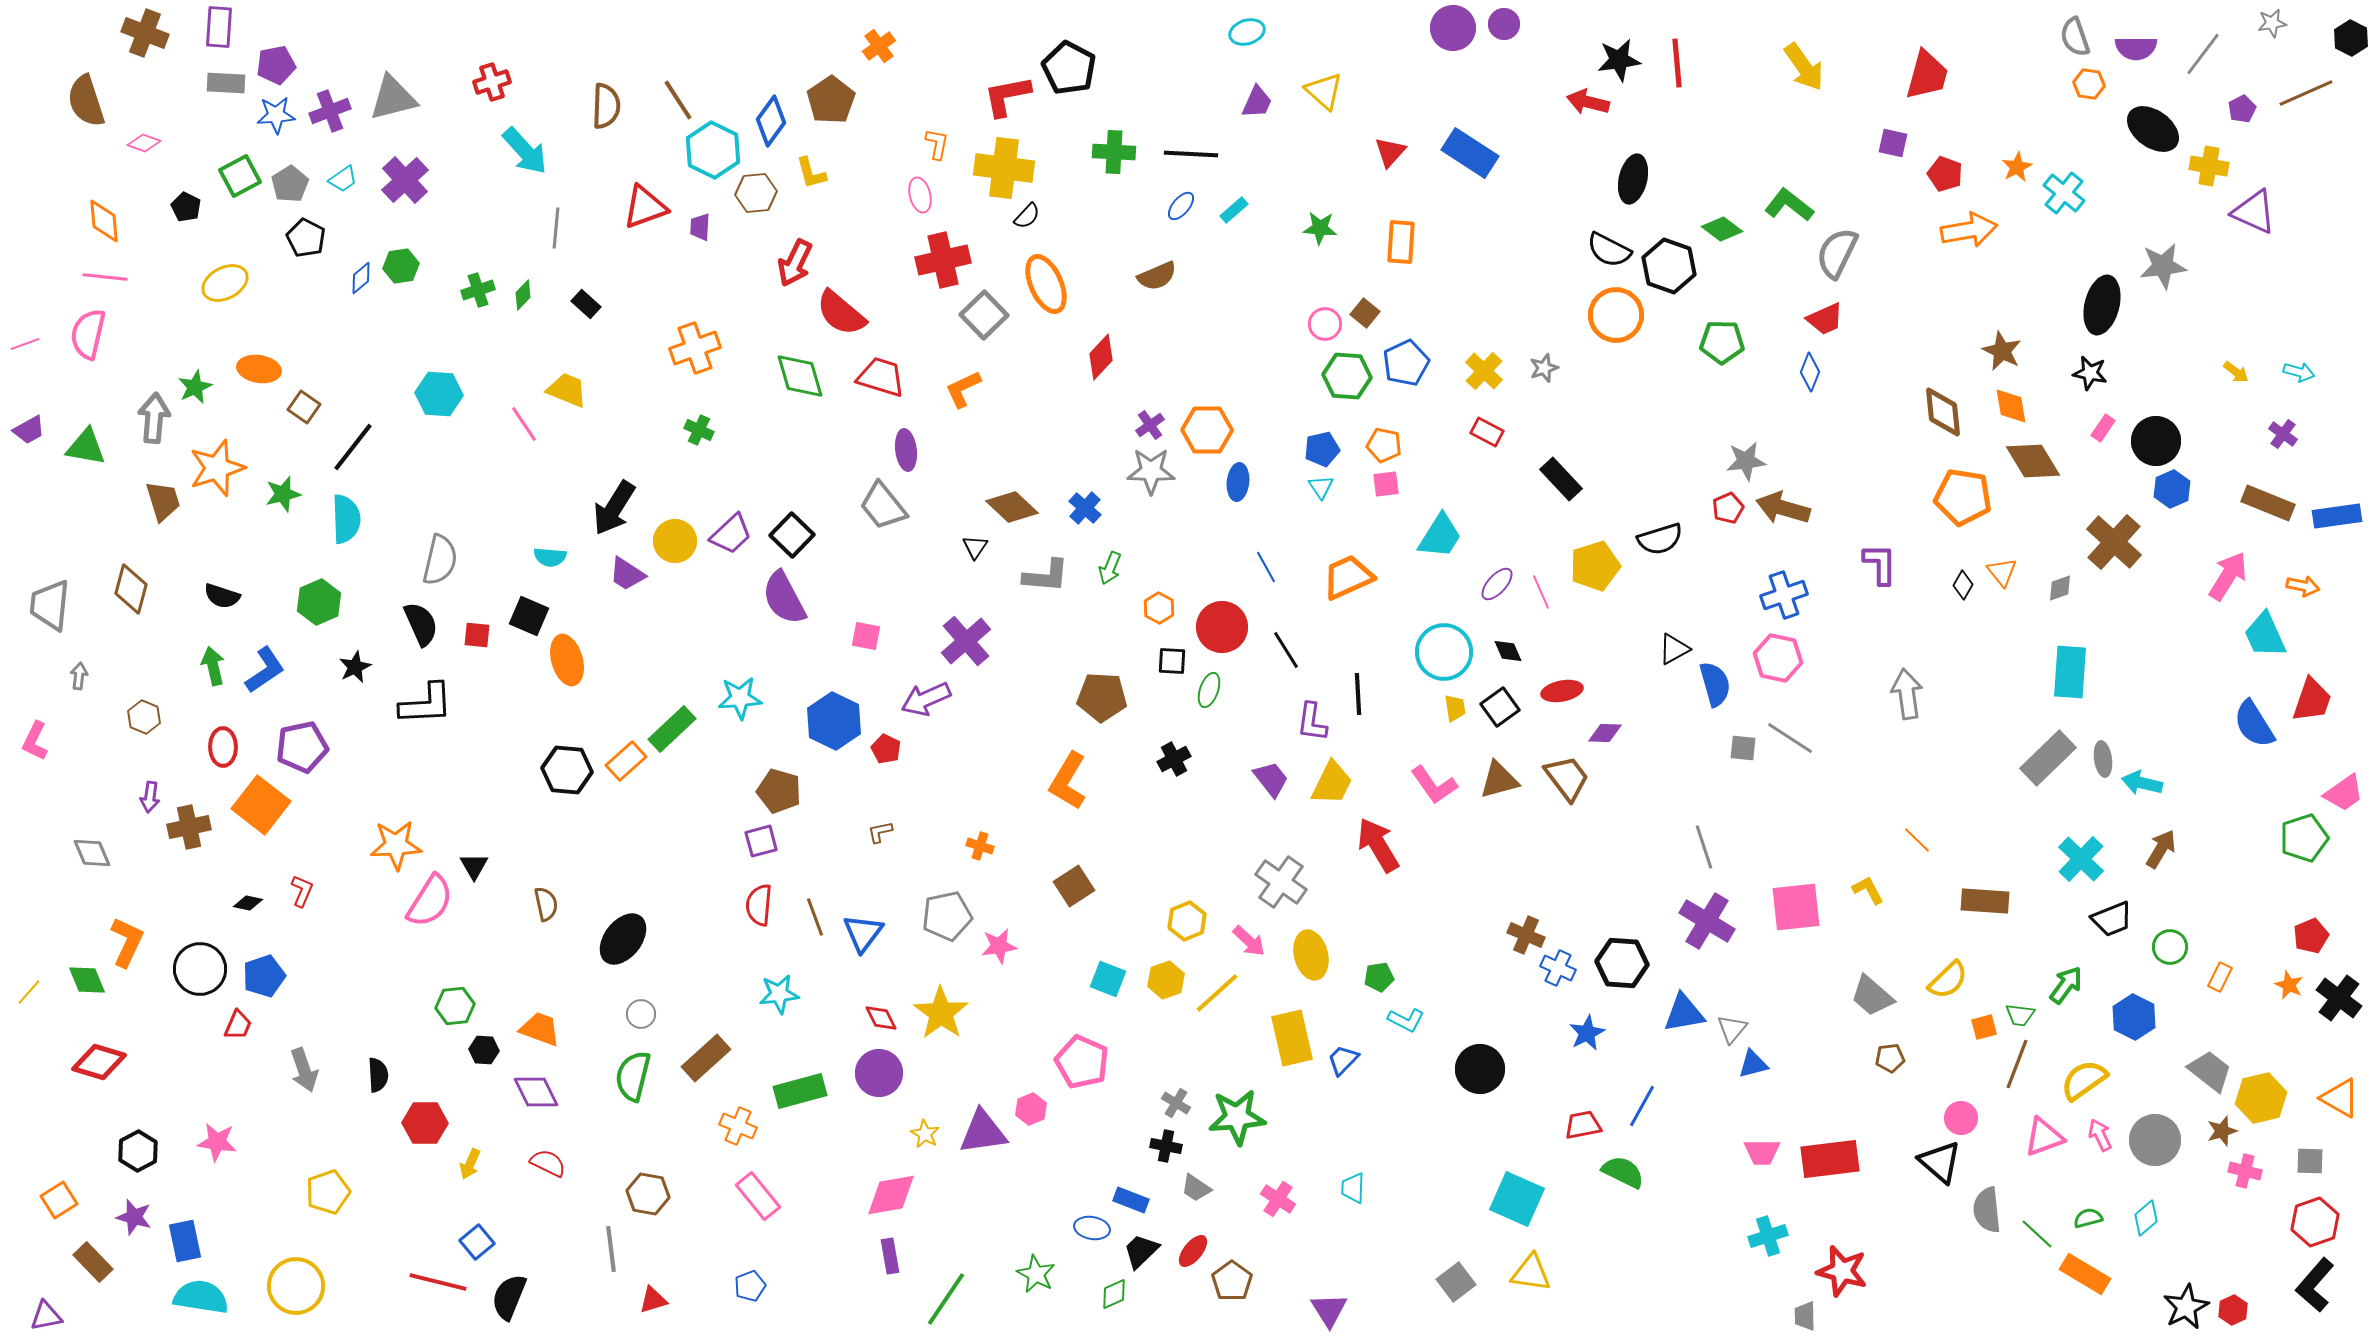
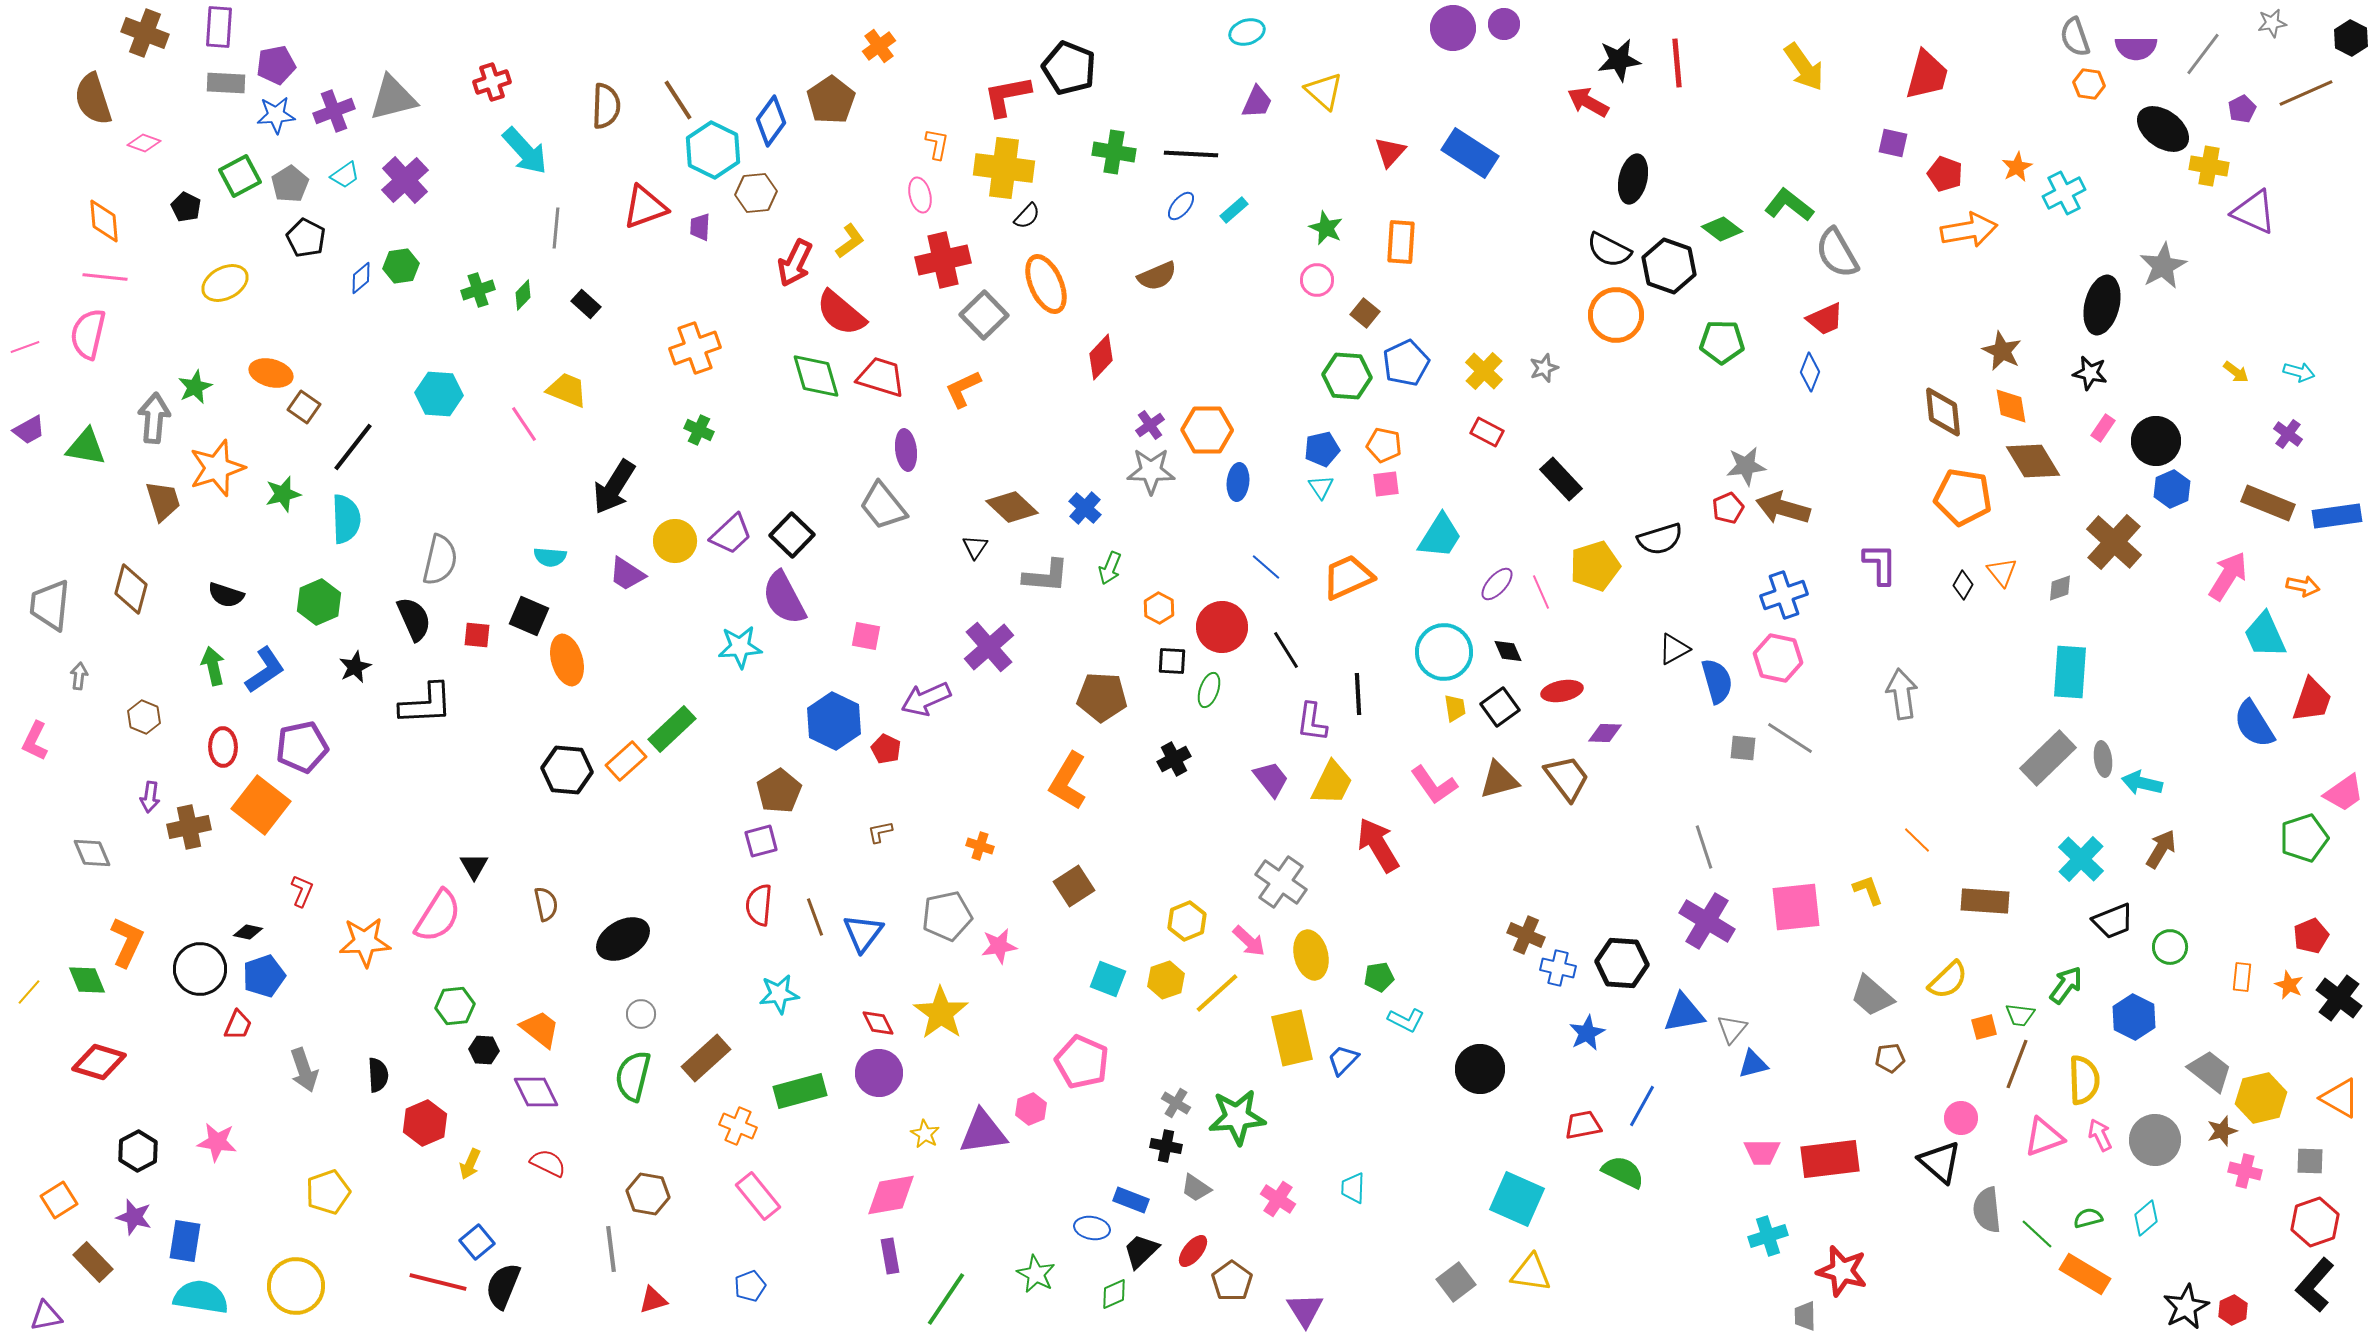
black pentagon at (1069, 68): rotated 6 degrees counterclockwise
brown semicircle at (86, 101): moved 7 px right, 2 px up
red arrow at (1588, 102): rotated 15 degrees clockwise
purple cross at (330, 111): moved 4 px right
black ellipse at (2153, 129): moved 10 px right
green cross at (1114, 152): rotated 6 degrees clockwise
yellow L-shape at (811, 173): moved 39 px right, 68 px down; rotated 111 degrees counterclockwise
cyan trapezoid at (343, 179): moved 2 px right, 4 px up
cyan cross at (2064, 193): rotated 24 degrees clockwise
green star at (1320, 228): moved 6 px right; rotated 20 degrees clockwise
gray semicircle at (1837, 253): rotated 56 degrees counterclockwise
gray star at (2163, 266): rotated 21 degrees counterclockwise
pink circle at (1325, 324): moved 8 px left, 44 px up
pink line at (25, 344): moved 3 px down
orange ellipse at (259, 369): moved 12 px right, 4 px down; rotated 6 degrees clockwise
green diamond at (800, 376): moved 16 px right
purple cross at (2283, 434): moved 5 px right
gray star at (1746, 461): moved 5 px down
black arrow at (614, 508): moved 21 px up
blue line at (1266, 567): rotated 20 degrees counterclockwise
black semicircle at (222, 596): moved 4 px right, 1 px up
black semicircle at (421, 624): moved 7 px left, 5 px up
purple cross at (966, 641): moved 23 px right, 6 px down
blue semicircle at (1715, 684): moved 2 px right, 3 px up
gray arrow at (1907, 694): moved 5 px left
cyan star at (740, 698): moved 51 px up
brown pentagon at (779, 791): rotated 24 degrees clockwise
orange star at (396, 845): moved 31 px left, 97 px down
yellow L-shape at (1868, 890): rotated 8 degrees clockwise
pink semicircle at (430, 901): moved 8 px right, 15 px down
black diamond at (248, 903): moved 29 px down
black trapezoid at (2112, 919): moved 1 px right, 2 px down
black ellipse at (623, 939): rotated 22 degrees clockwise
blue cross at (1558, 968): rotated 12 degrees counterclockwise
orange rectangle at (2220, 977): moved 22 px right; rotated 20 degrees counterclockwise
red diamond at (881, 1018): moved 3 px left, 5 px down
orange trapezoid at (540, 1029): rotated 18 degrees clockwise
yellow semicircle at (2084, 1080): rotated 123 degrees clockwise
red hexagon at (425, 1123): rotated 24 degrees counterclockwise
blue rectangle at (185, 1241): rotated 21 degrees clockwise
black semicircle at (509, 1297): moved 6 px left, 11 px up
purple triangle at (1329, 1310): moved 24 px left
